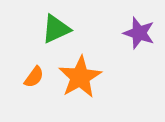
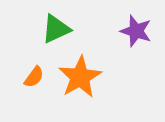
purple star: moved 3 px left, 2 px up
